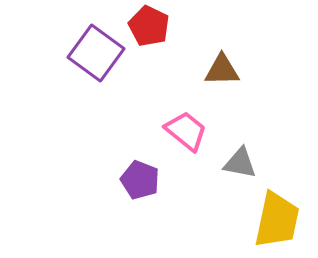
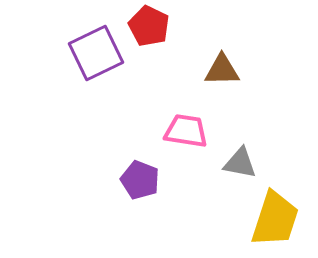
purple square: rotated 28 degrees clockwise
pink trapezoid: rotated 30 degrees counterclockwise
yellow trapezoid: moved 2 px left, 1 px up; rotated 6 degrees clockwise
